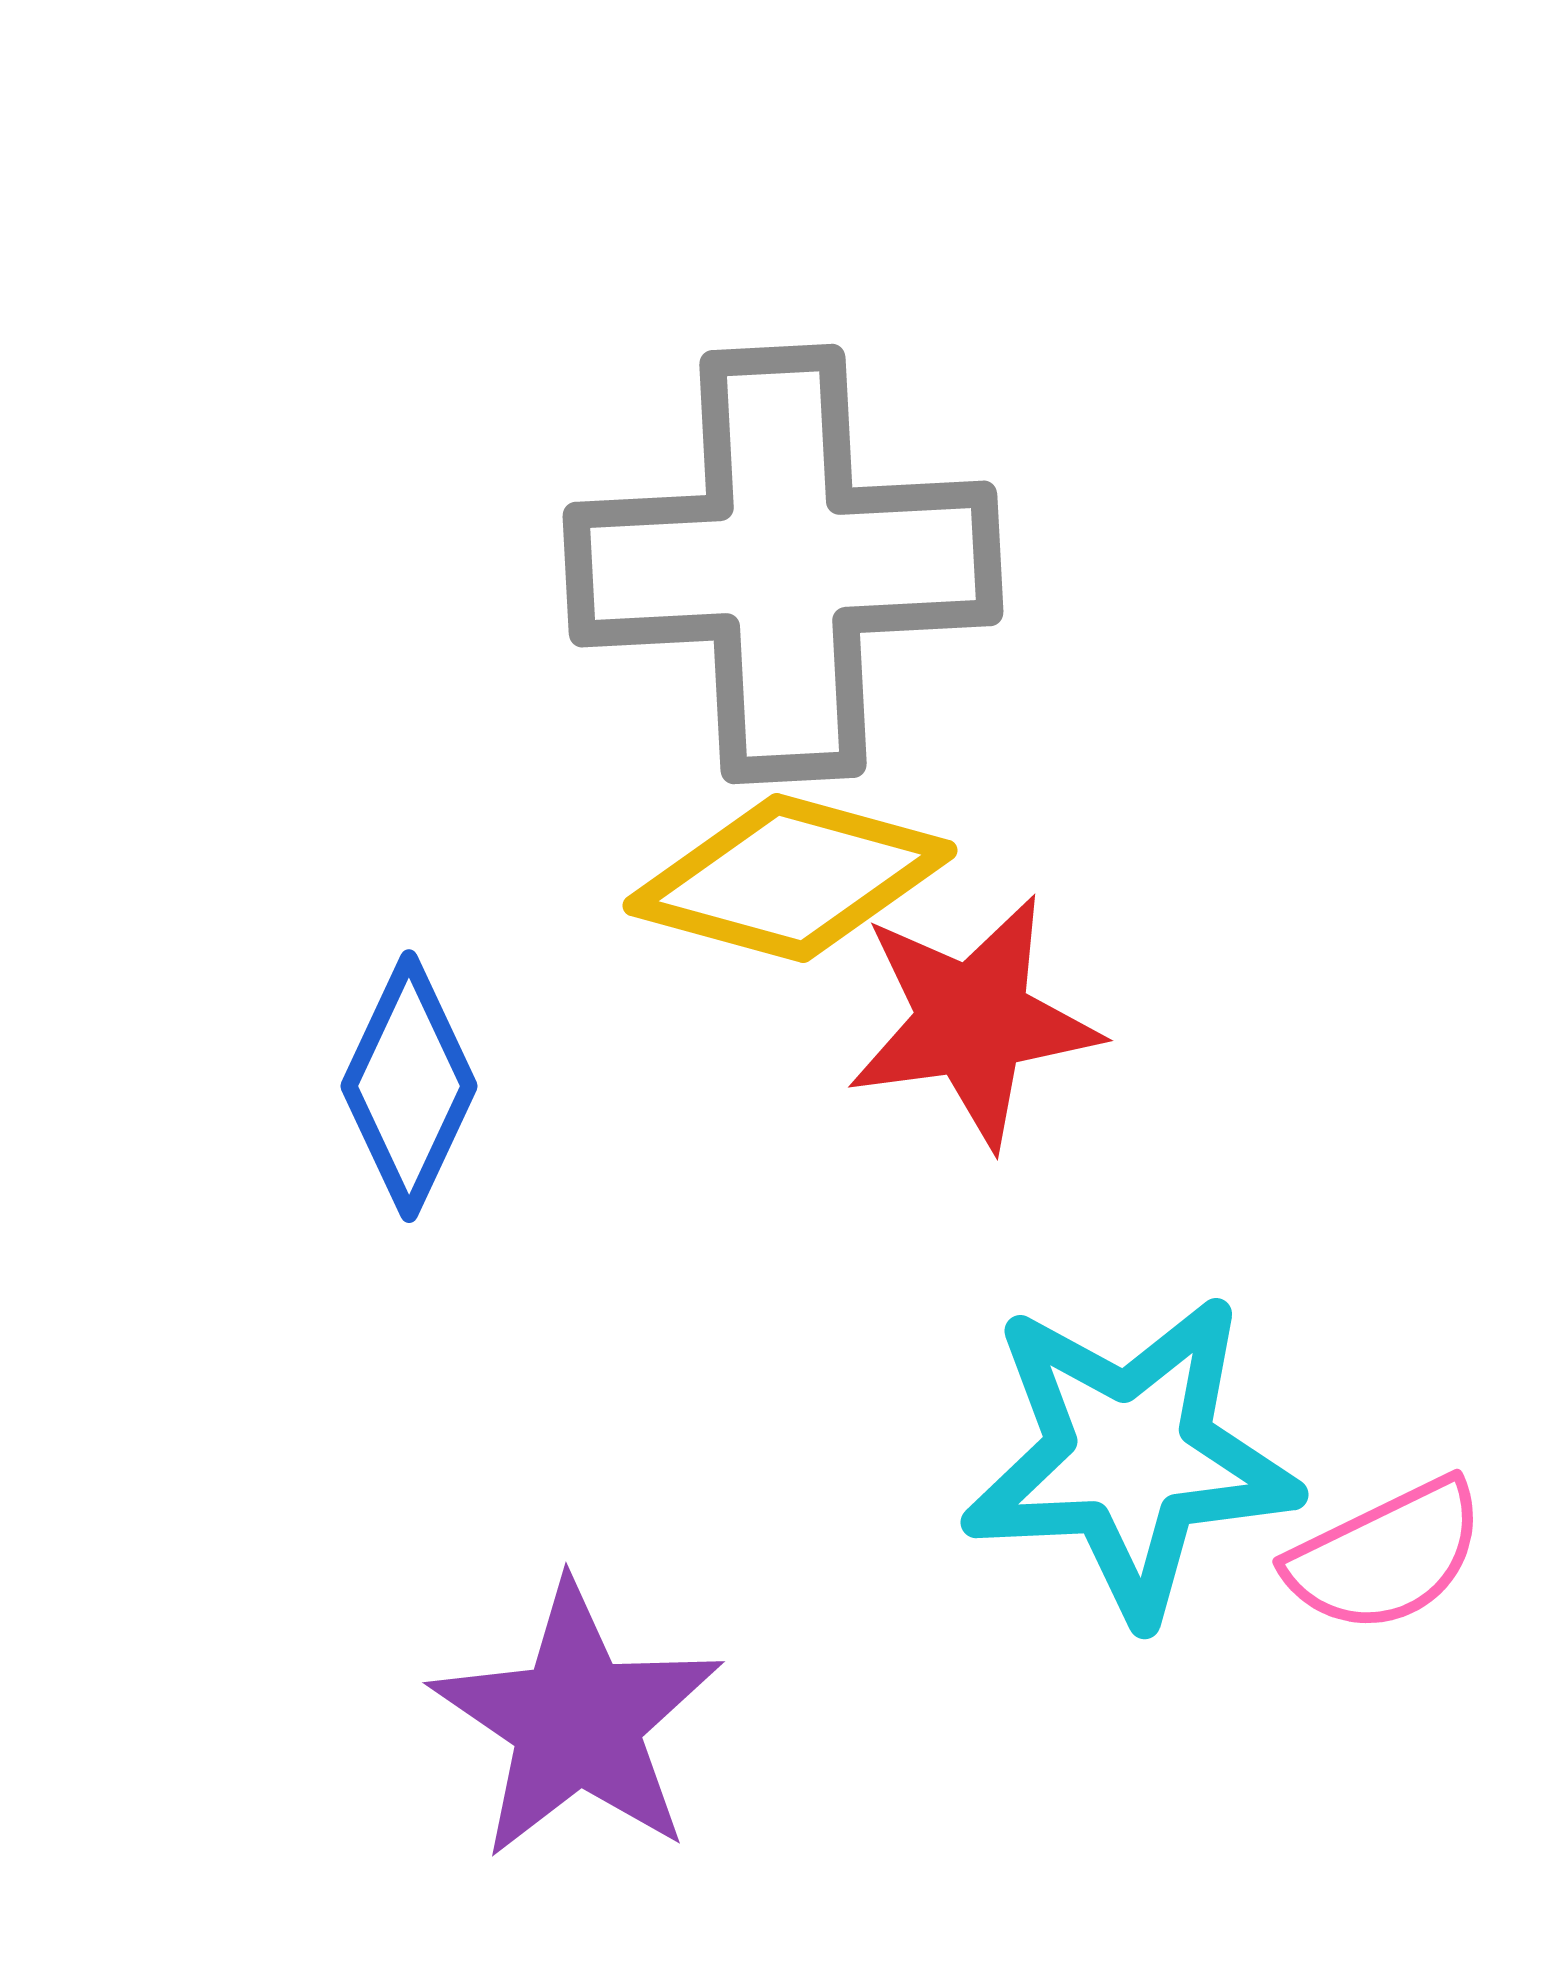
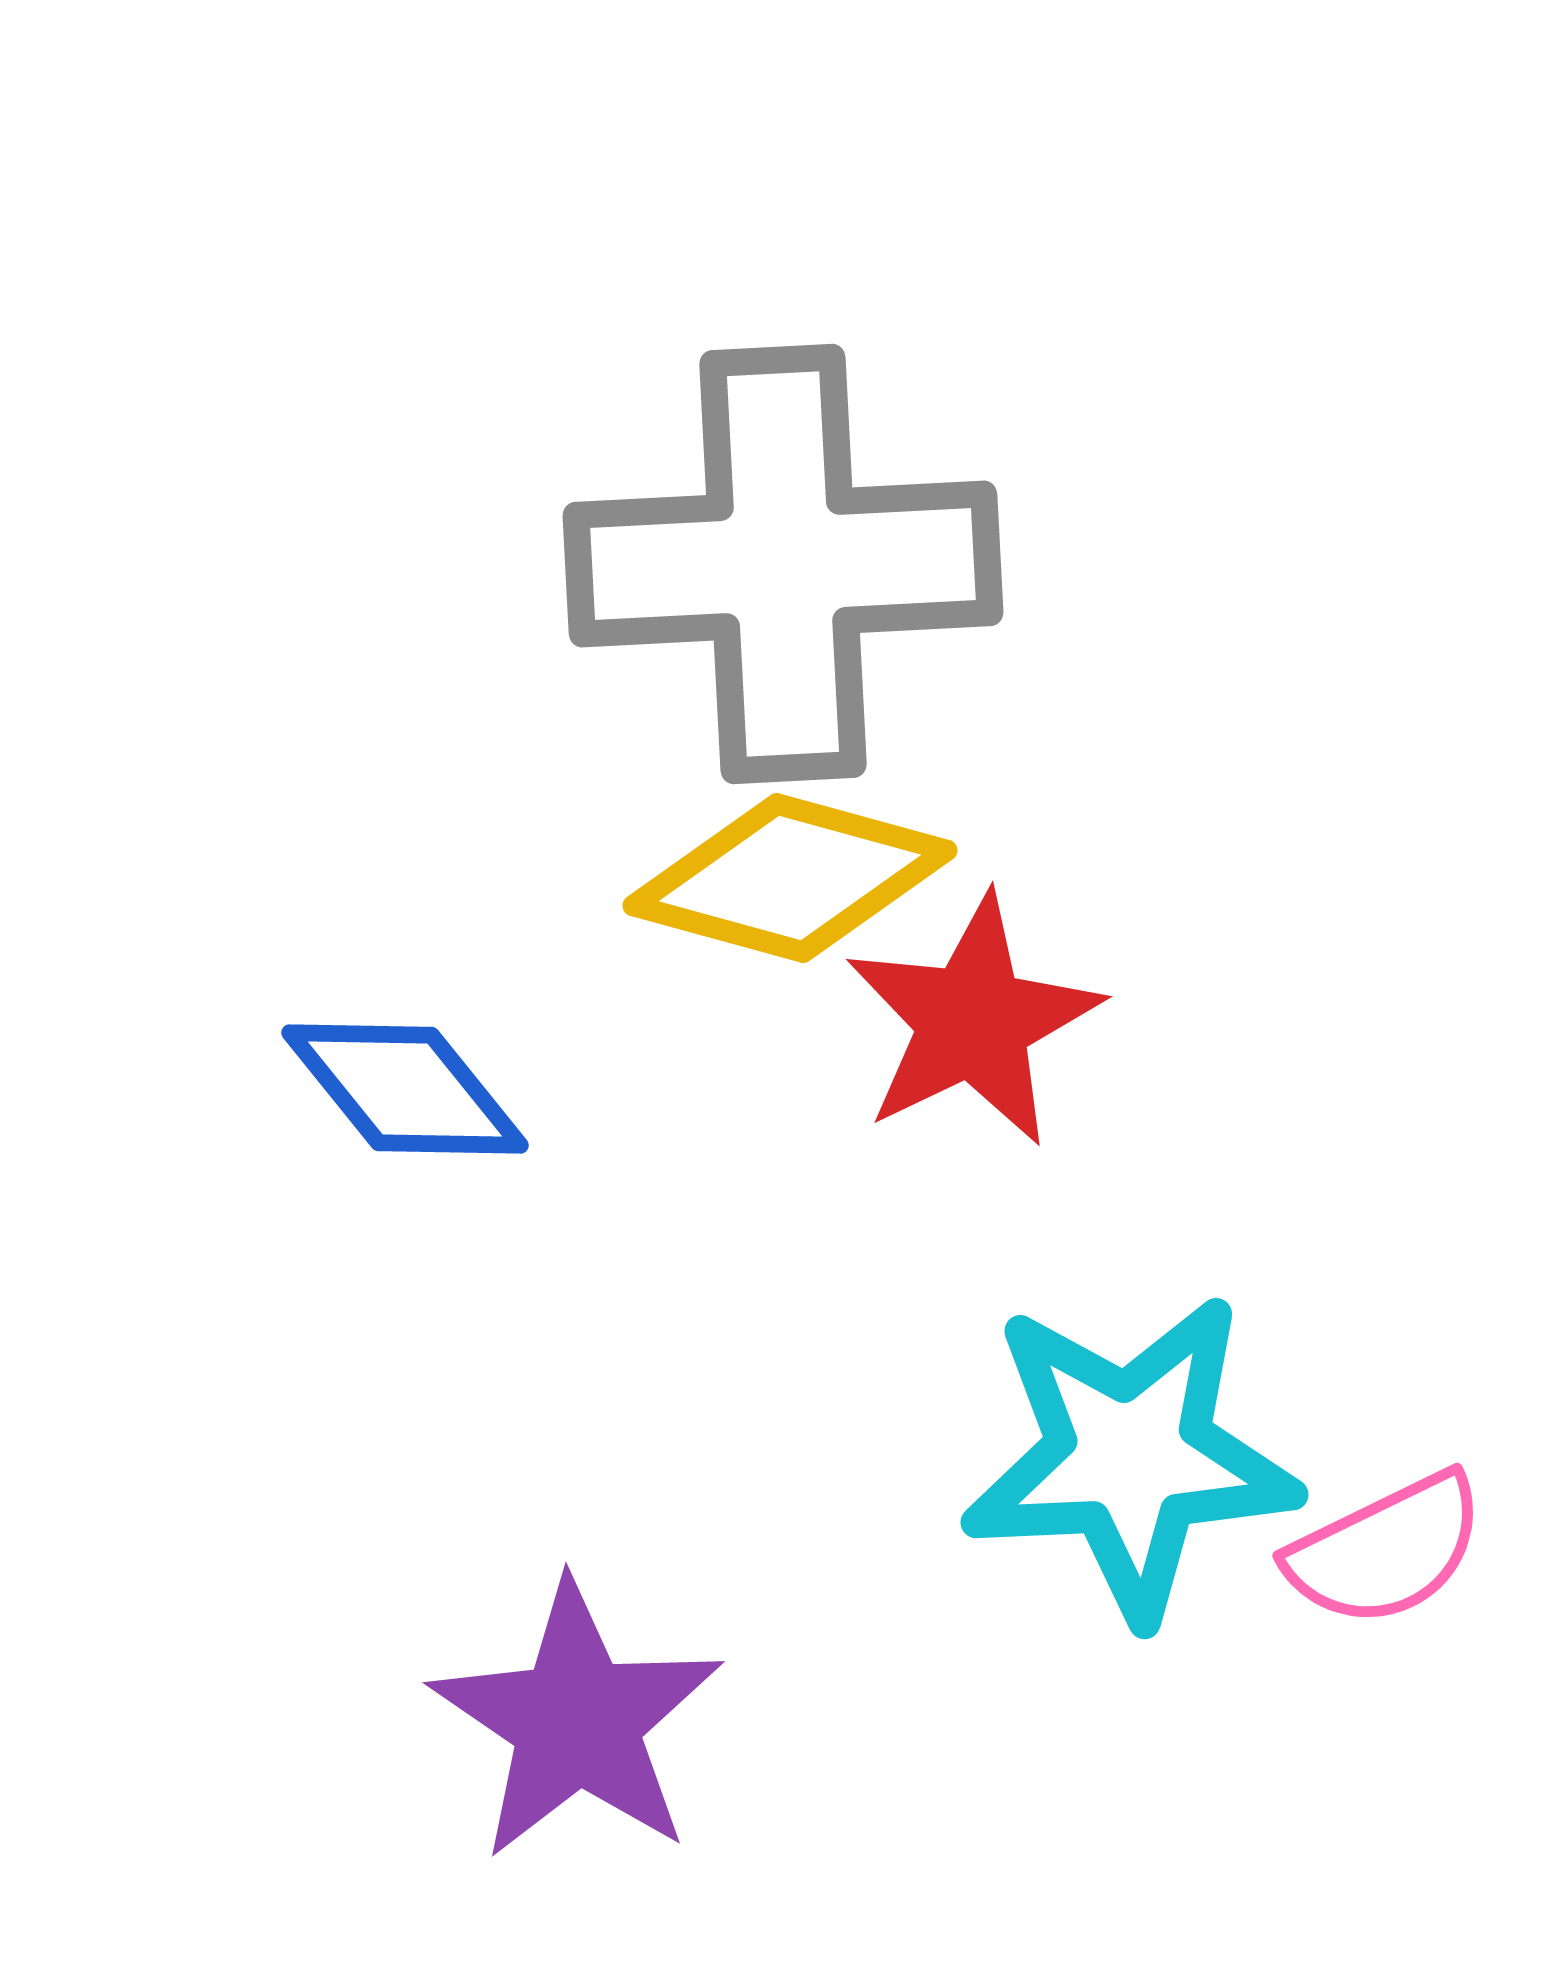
red star: rotated 18 degrees counterclockwise
blue diamond: moved 4 px left, 3 px down; rotated 64 degrees counterclockwise
pink semicircle: moved 6 px up
